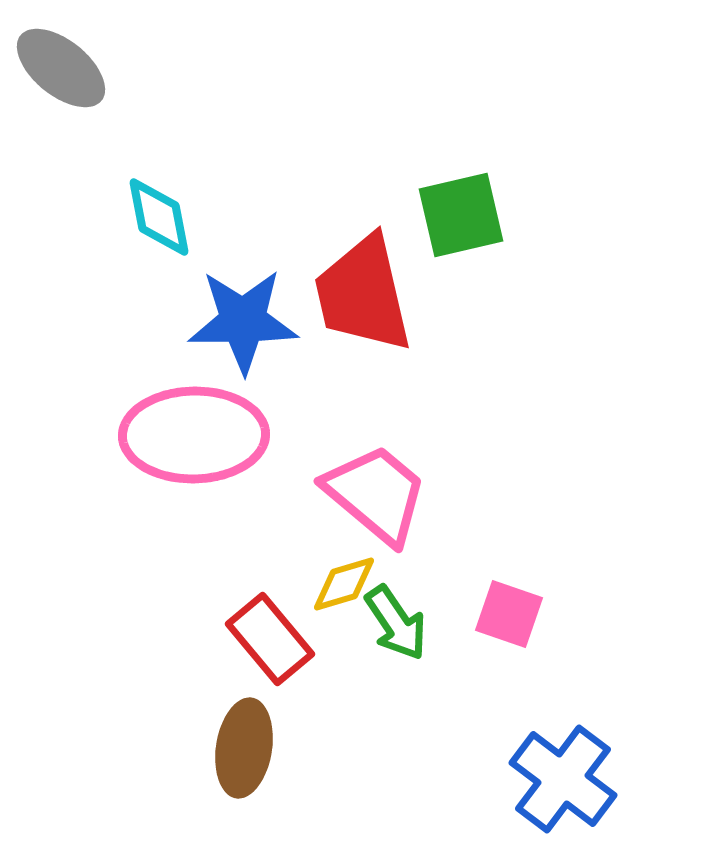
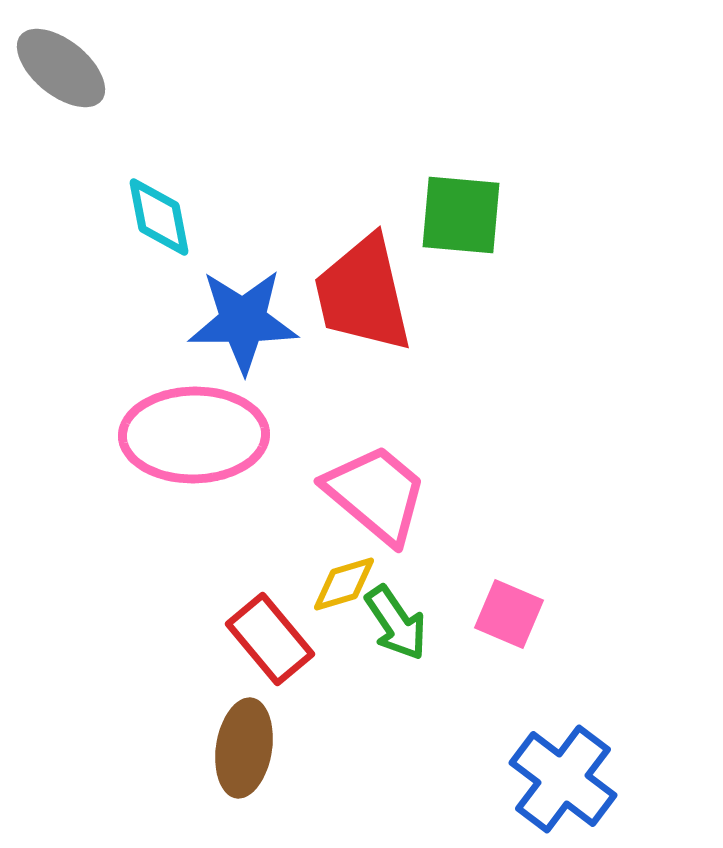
green square: rotated 18 degrees clockwise
pink square: rotated 4 degrees clockwise
